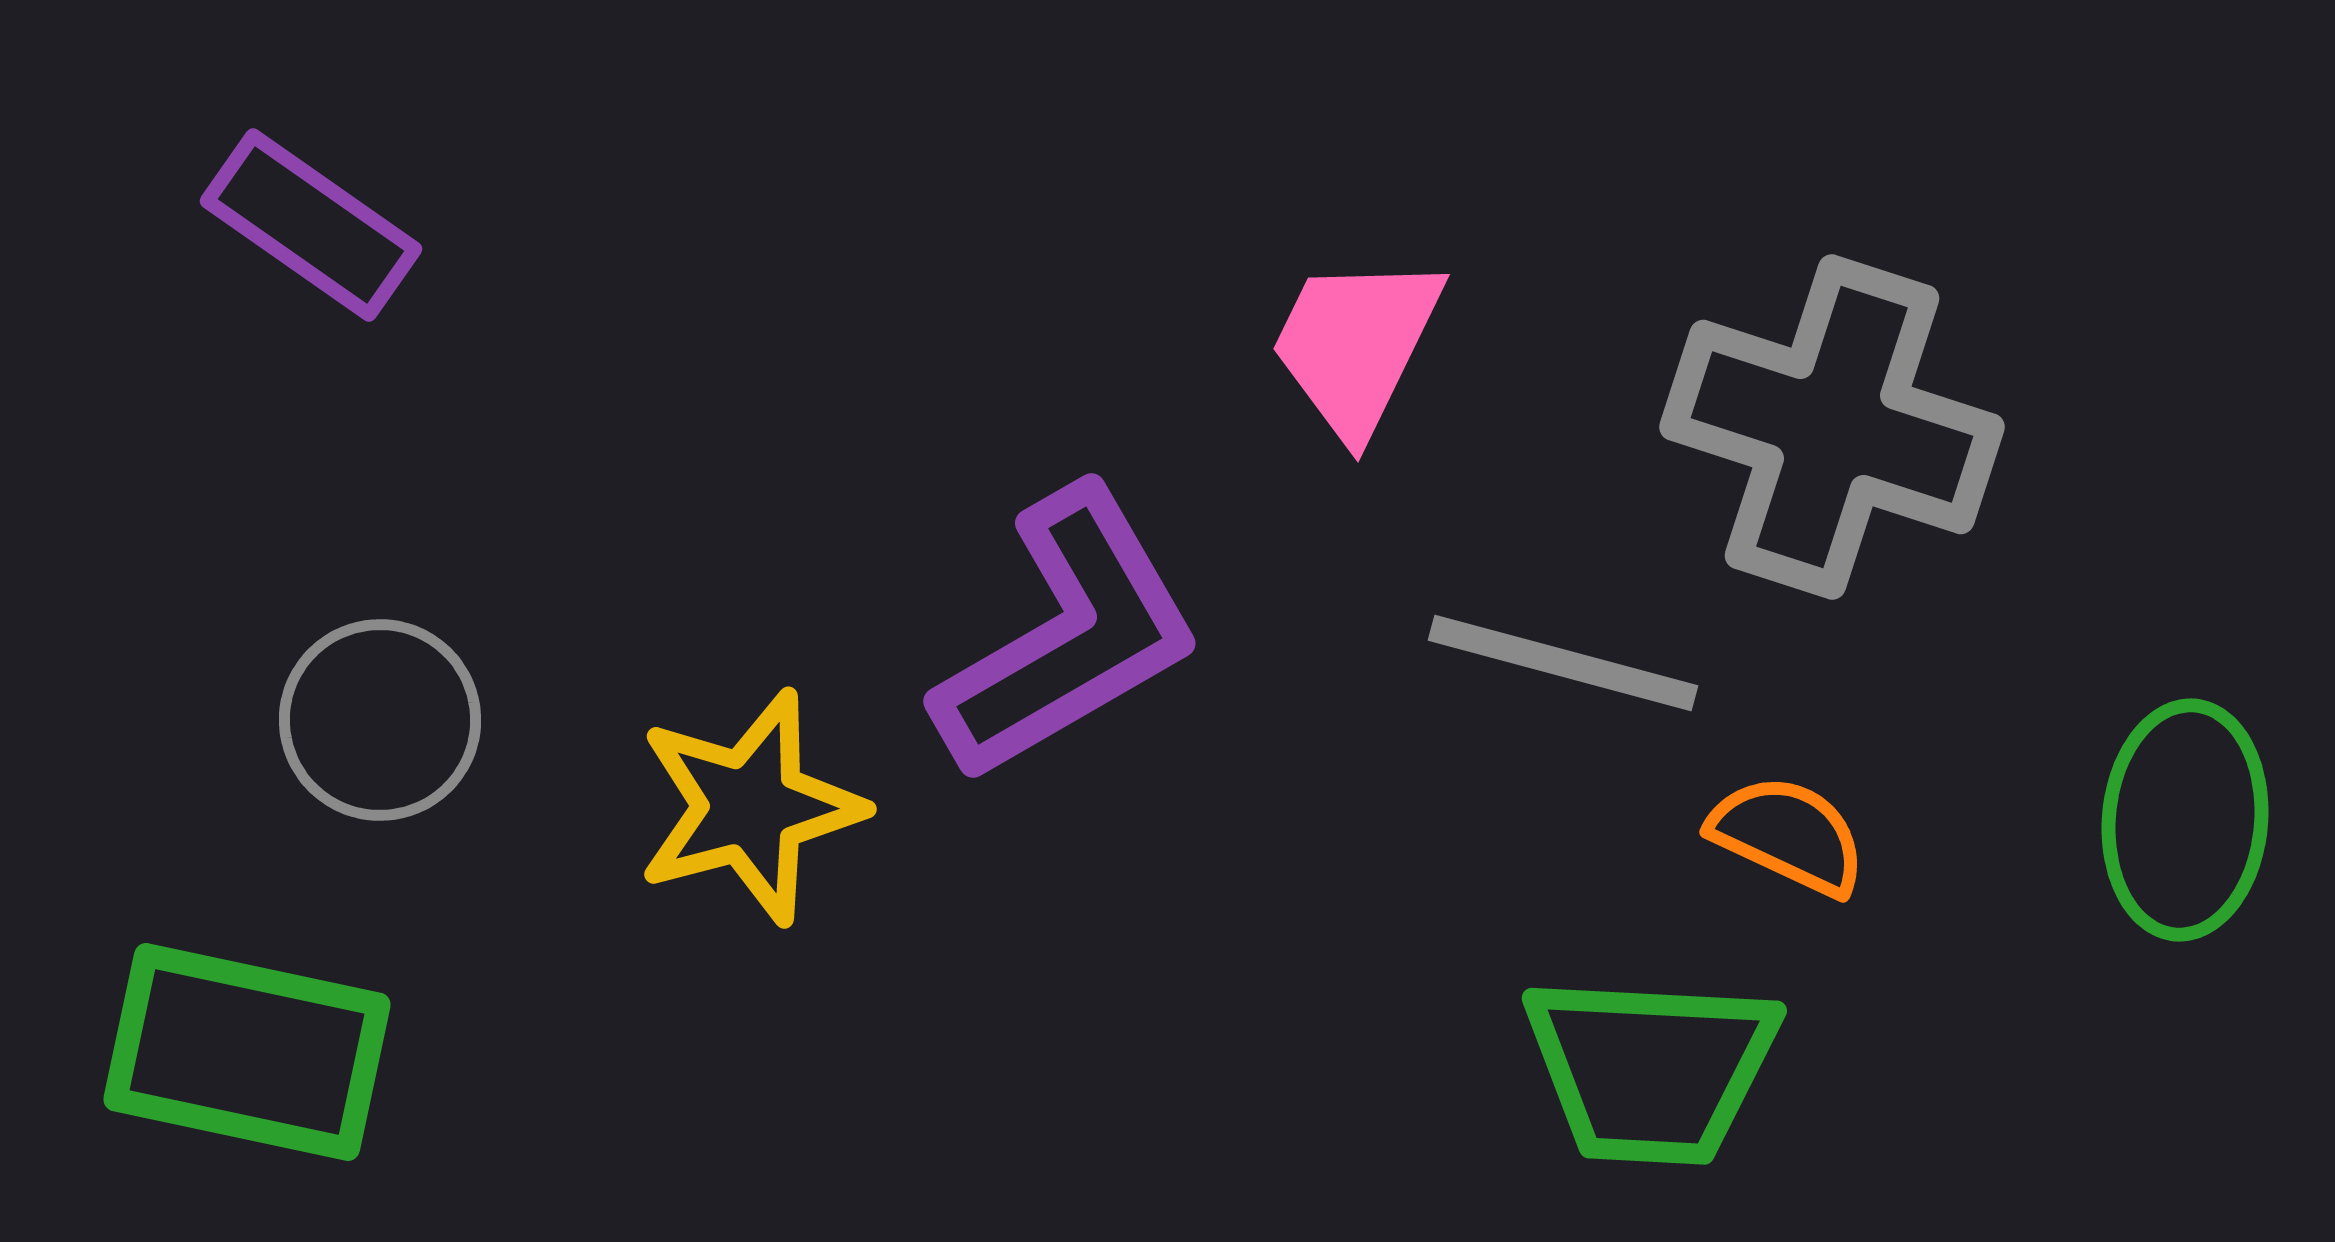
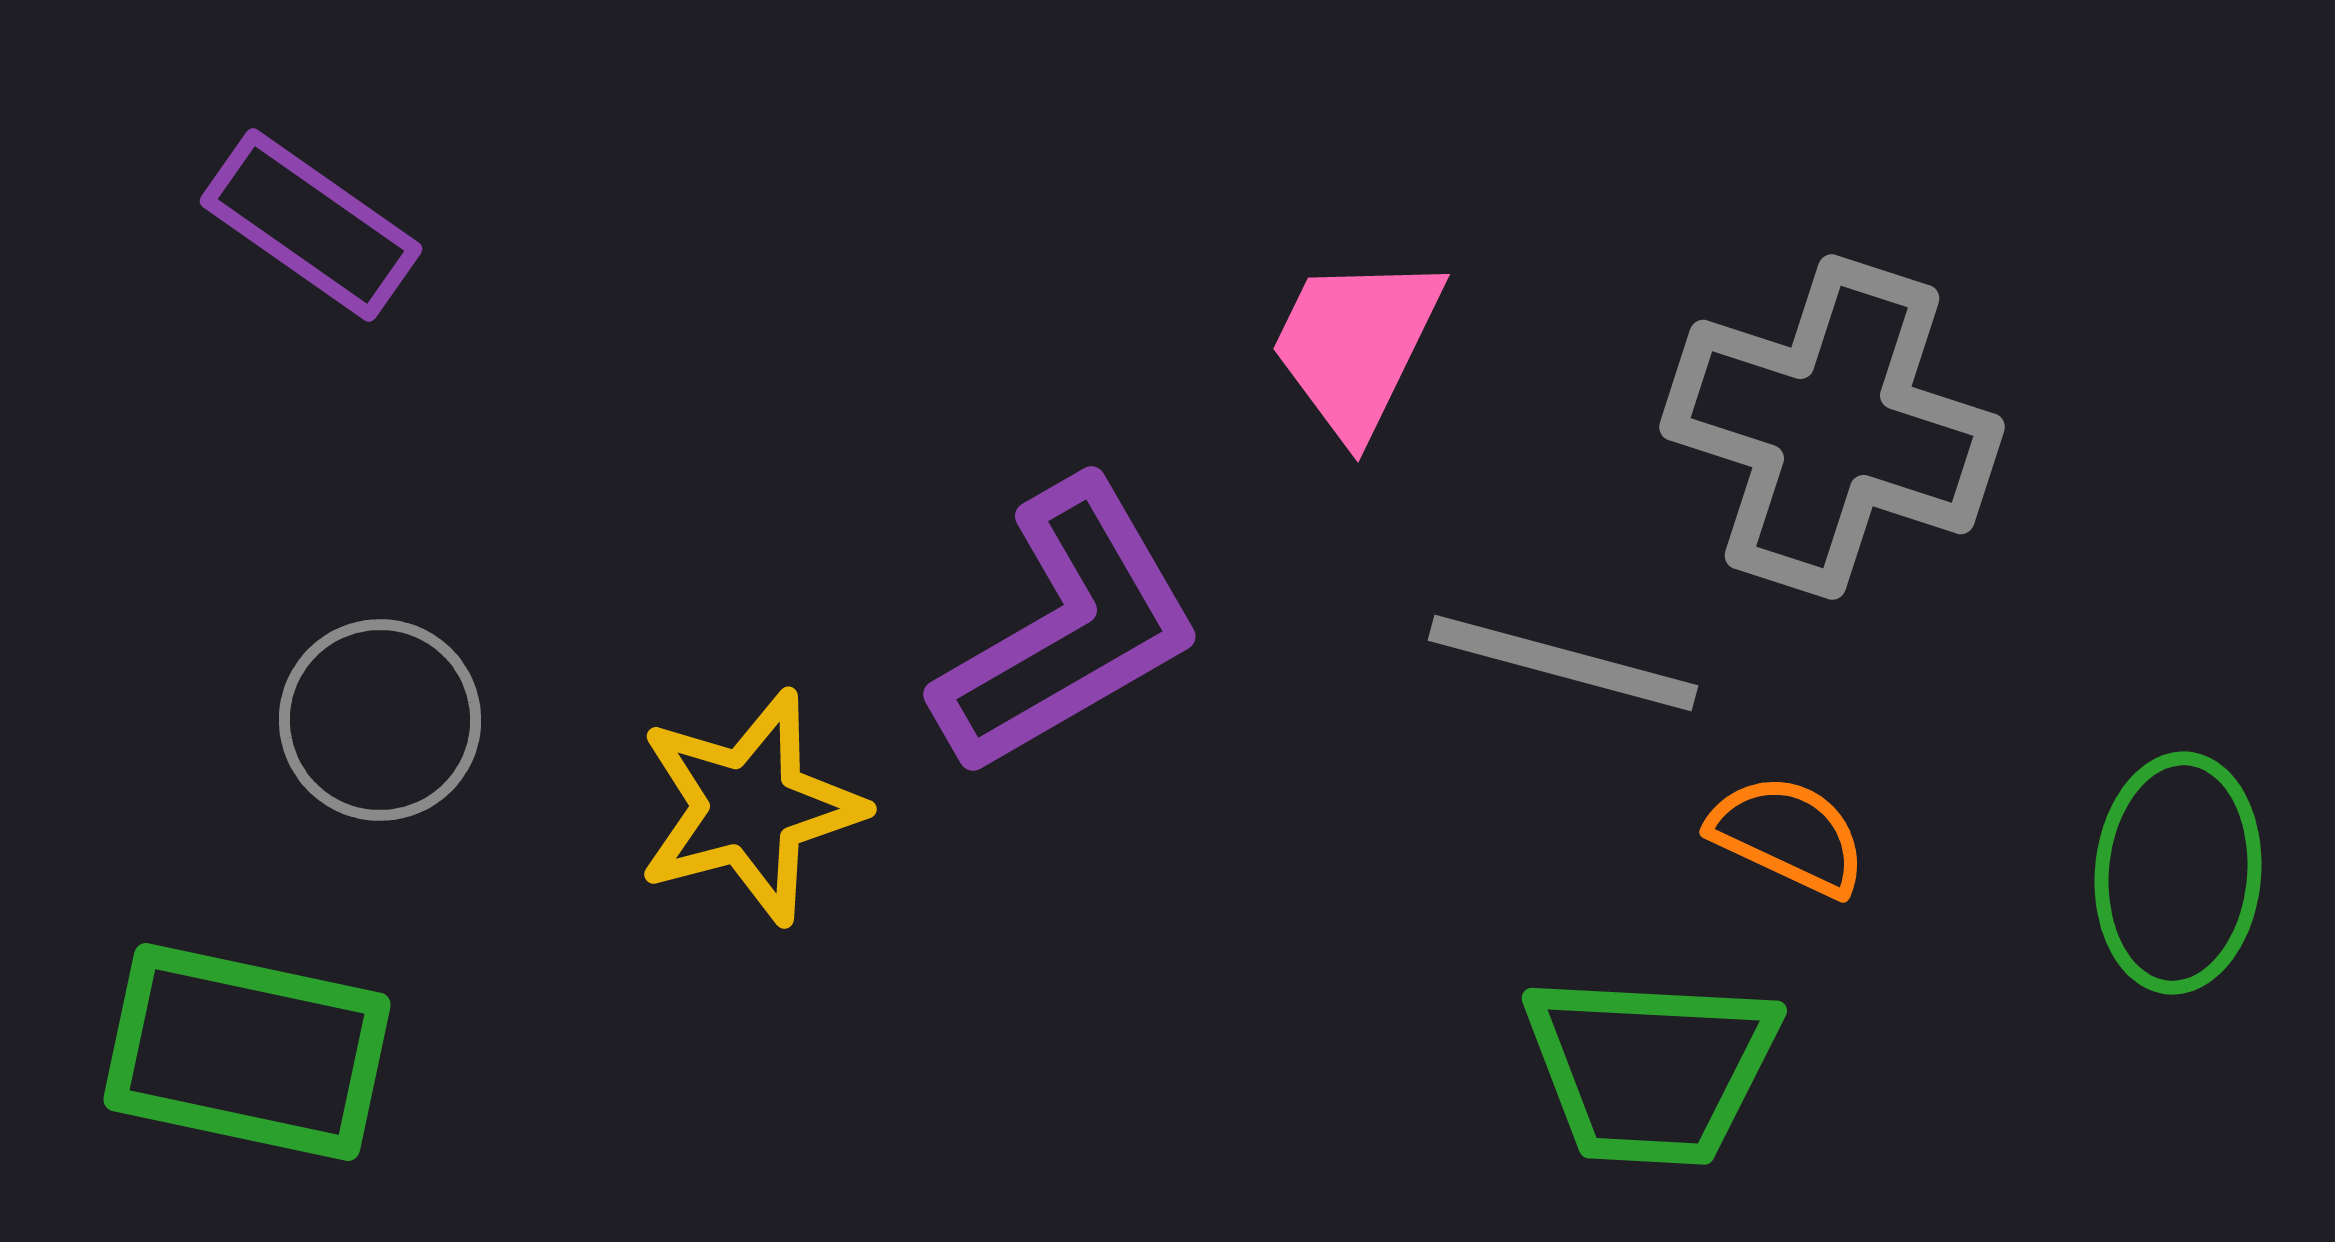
purple L-shape: moved 7 px up
green ellipse: moved 7 px left, 53 px down
